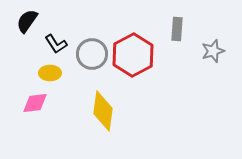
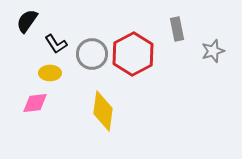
gray rectangle: rotated 15 degrees counterclockwise
red hexagon: moved 1 px up
